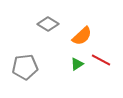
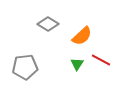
green triangle: rotated 24 degrees counterclockwise
